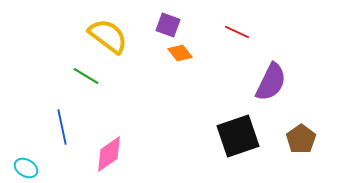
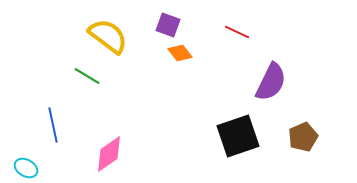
green line: moved 1 px right
blue line: moved 9 px left, 2 px up
brown pentagon: moved 2 px right, 2 px up; rotated 12 degrees clockwise
